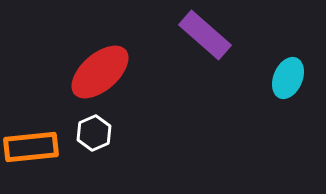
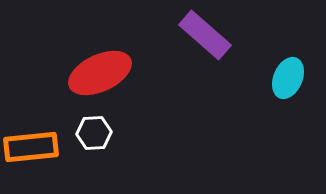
red ellipse: moved 1 px down; rotated 16 degrees clockwise
white hexagon: rotated 20 degrees clockwise
